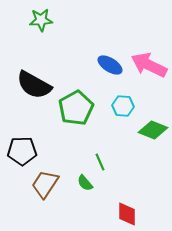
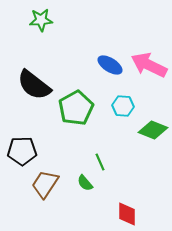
black semicircle: rotated 9 degrees clockwise
